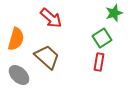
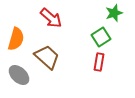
green square: moved 1 px left, 1 px up
